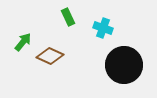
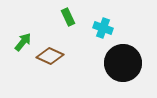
black circle: moved 1 px left, 2 px up
